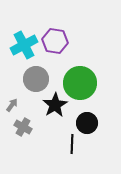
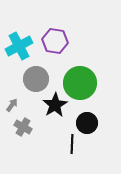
cyan cross: moved 5 px left, 1 px down
